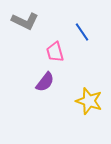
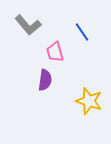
gray L-shape: moved 3 px right, 4 px down; rotated 24 degrees clockwise
purple semicircle: moved 2 px up; rotated 30 degrees counterclockwise
